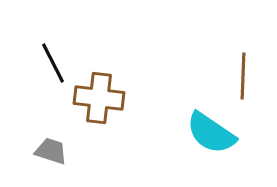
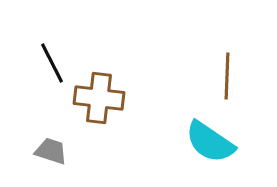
black line: moved 1 px left
brown line: moved 16 px left
cyan semicircle: moved 1 px left, 9 px down
